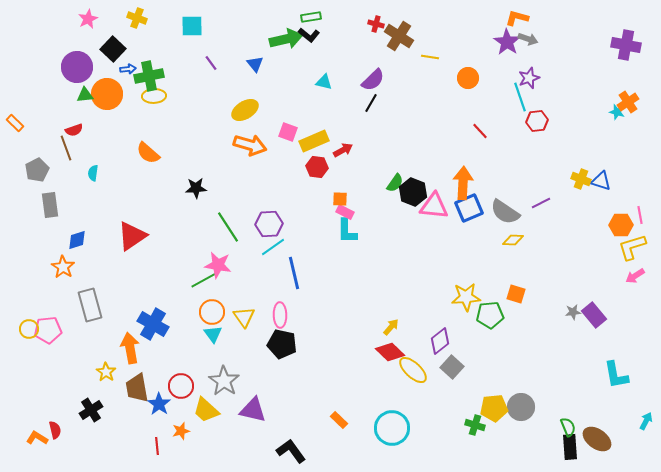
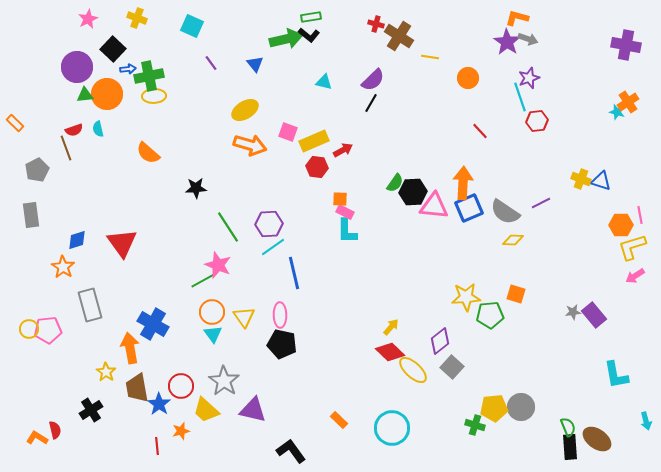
cyan square at (192, 26): rotated 25 degrees clockwise
cyan semicircle at (93, 173): moved 5 px right, 44 px up; rotated 21 degrees counterclockwise
black hexagon at (413, 192): rotated 24 degrees counterclockwise
gray rectangle at (50, 205): moved 19 px left, 10 px down
red triangle at (132, 236): moved 10 px left, 7 px down; rotated 32 degrees counterclockwise
pink star at (218, 265): rotated 12 degrees clockwise
cyan arrow at (646, 421): rotated 138 degrees clockwise
